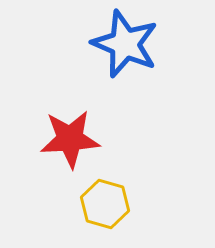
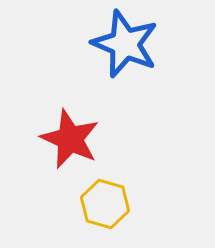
red star: rotated 28 degrees clockwise
